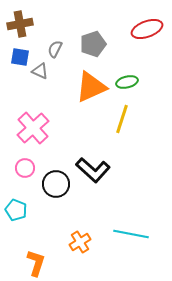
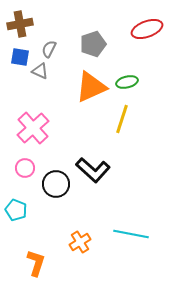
gray semicircle: moved 6 px left
